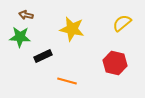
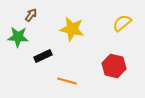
brown arrow: moved 5 px right; rotated 112 degrees clockwise
green star: moved 2 px left
red hexagon: moved 1 px left, 3 px down
